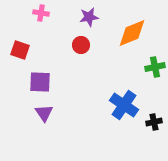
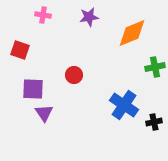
pink cross: moved 2 px right, 2 px down
red circle: moved 7 px left, 30 px down
purple square: moved 7 px left, 7 px down
